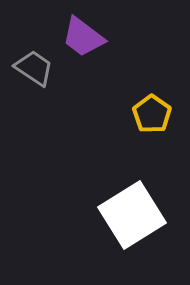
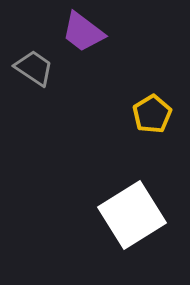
purple trapezoid: moved 5 px up
yellow pentagon: rotated 6 degrees clockwise
